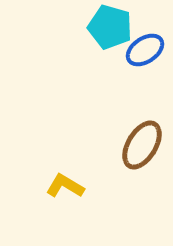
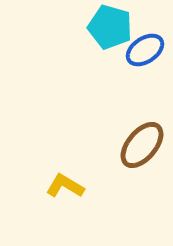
brown ellipse: rotated 9 degrees clockwise
